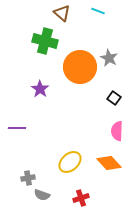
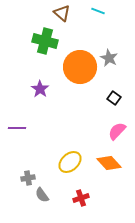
pink semicircle: rotated 42 degrees clockwise
gray semicircle: rotated 35 degrees clockwise
